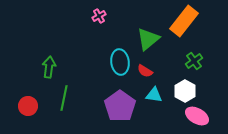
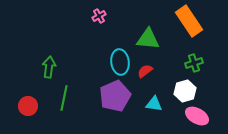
orange rectangle: moved 5 px right; rotated 72 degrees counterclockwise
green triangle: rotated 45 degrees clockwise
green cross: moved 2 px down; rotated 18 degrees clockwise
red semicircle: rotated 112 degrees clockwise
white hexagon: rotated 15 degrees clockwise
cyan triangle: moved 9 px down
purple pentagon: moved 5 px left, 10 px up; rotated 12 degrees clockwise
